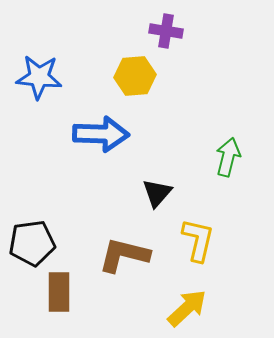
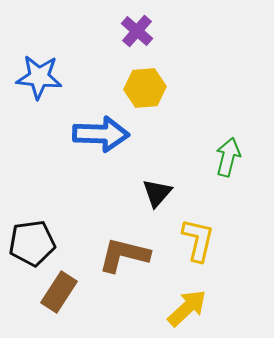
purple cross: moved 29 px left; rotated 32 degrees clockwise
yellow hexagon: moved 10 px right, 12 px down
brown rectangle: rotated 33 degrees clockwise
